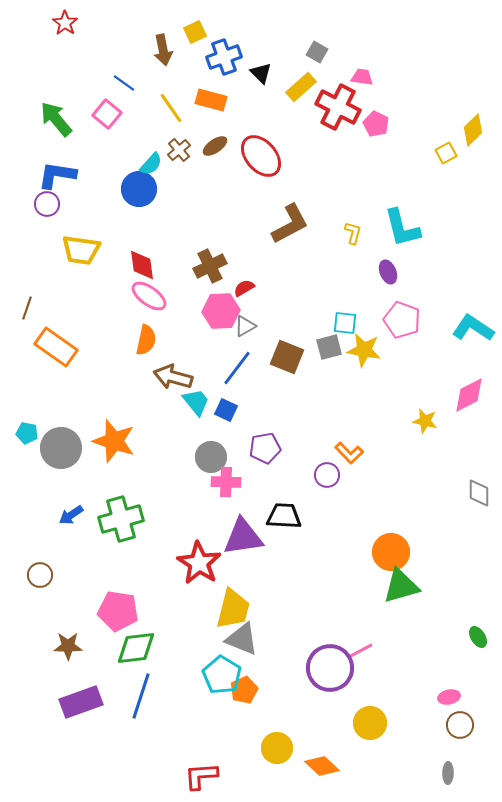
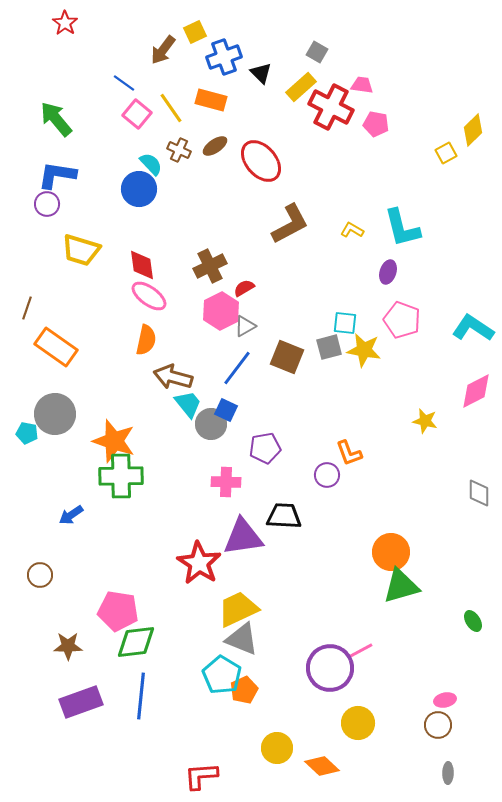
brown arrow at (163, 50): rotated 48 degrees clockwise
pink trapezoid at (362, 77): moved 8 px down
red cross at (338, 107): moved 7 px left
pink square at (107, 114): moved 30 px right
pink pentagon at (376, 124): rotated 15 degrees counterclockwise
brown cross at (179, 150): rotated 25 degrees counterclockwise
red ellipse at (261, 156): moved 5 px down
cyan semicircle at (151, 164): rotated 85 degrees counterclockwise
yellow L-shape at (353, 233): moved 1 px left, 3 px up; rotated 75 degrees counterclockwise
yellow trapezoid at (81, 250): rotated 9 degrees clockwise
purple ellipse at (388, 272): rotated 40 degrees clockwise
pink hexagon at (221, 311): rotated 24 degrees counterclockwise
pink diamond at (469, 395): moved 7 px right, 4 px up
cyan trapezoid at (196, 402): moved 8 px left, 2 px down
gray circle at (61, 448): moved 6 px left, 34 px up
orange L-shape at (349, 453): rotated 24 degrees clockwise
gray circle at (211, 457): moved 33 px up
green cross at (121, 519): moved 43 px up; rotated 15 degrees clockwise
yellow trapezoid at (233, 609): moved 5 px right; rotated 129 degrees counterclockwise
green ellipse at (478, 637): moved 5 px left, 16 px up
green diamond at (136, 648): moved 6 px up
blue line at (141, 696): rotated 12 degrees counterclockwise
pink ellipse at (449, 697): moved 4 px left, 3 px down
yellow circle at (370, 723): moved 12 px left
brown circle at (460, 725): moved 22 px left
